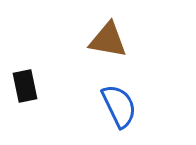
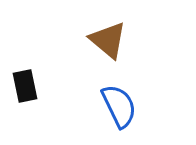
brown triangle: rotated 30 degrees clockwise
